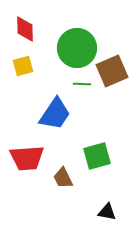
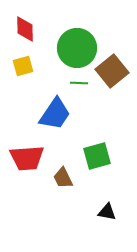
brown square: rotated 16 degrees counterclockwise
green line: moved 3 px left, 1 px up
